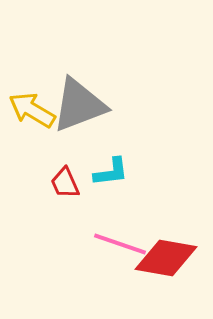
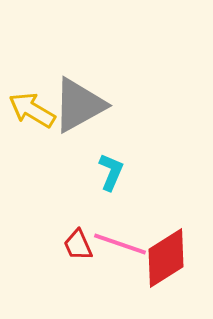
gray triangle: rotated 8 degrees counterclockwise
cyan L-shape: rotated 60 degrees counterclockwise
red trapezoid: moved 13 px right, 62 px down
red diamond: rotated 42 degrees counterclockwise
